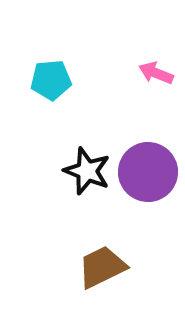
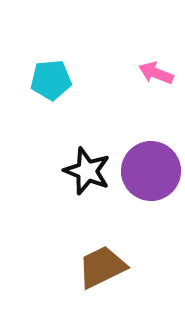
purple circle: moved 3 px right, 1 px up
